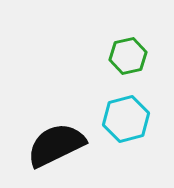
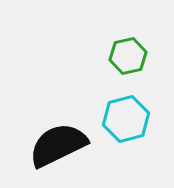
black semicircle: moved 2 px right
